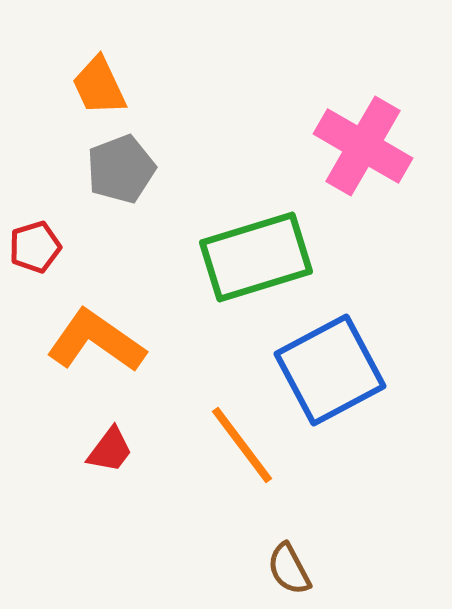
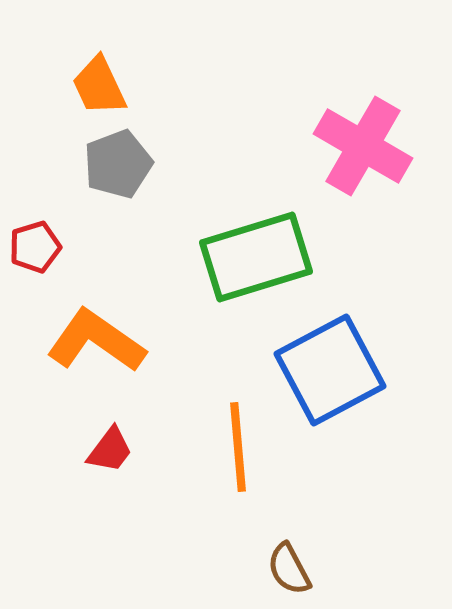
gray pentagon: moved 3 px left, 5 px up
orange line: moved 4 px left, 2 px down; rotated 32 degrees clockwise
